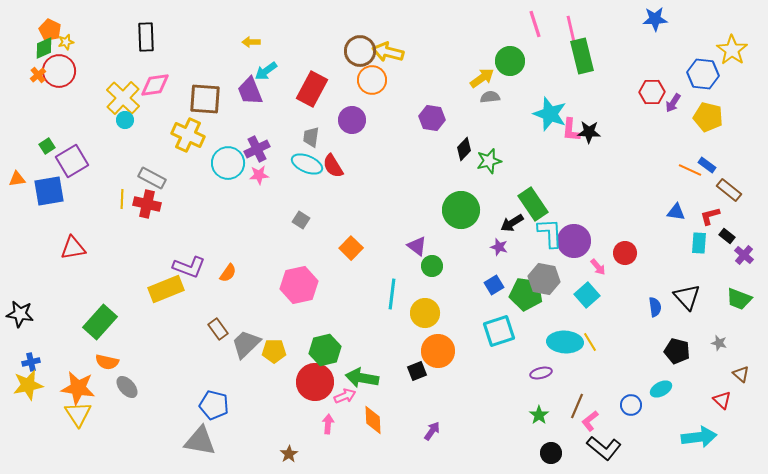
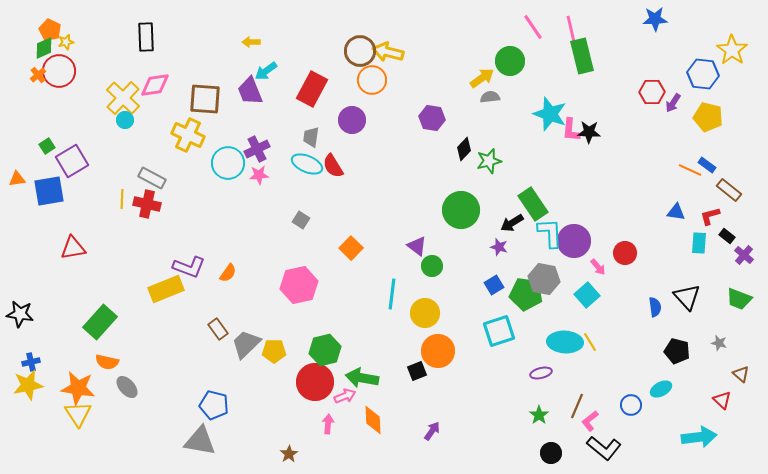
pink line at (535, 24): moved 2 px left, 3 px down; rotated 16 degrees counterclockwise
